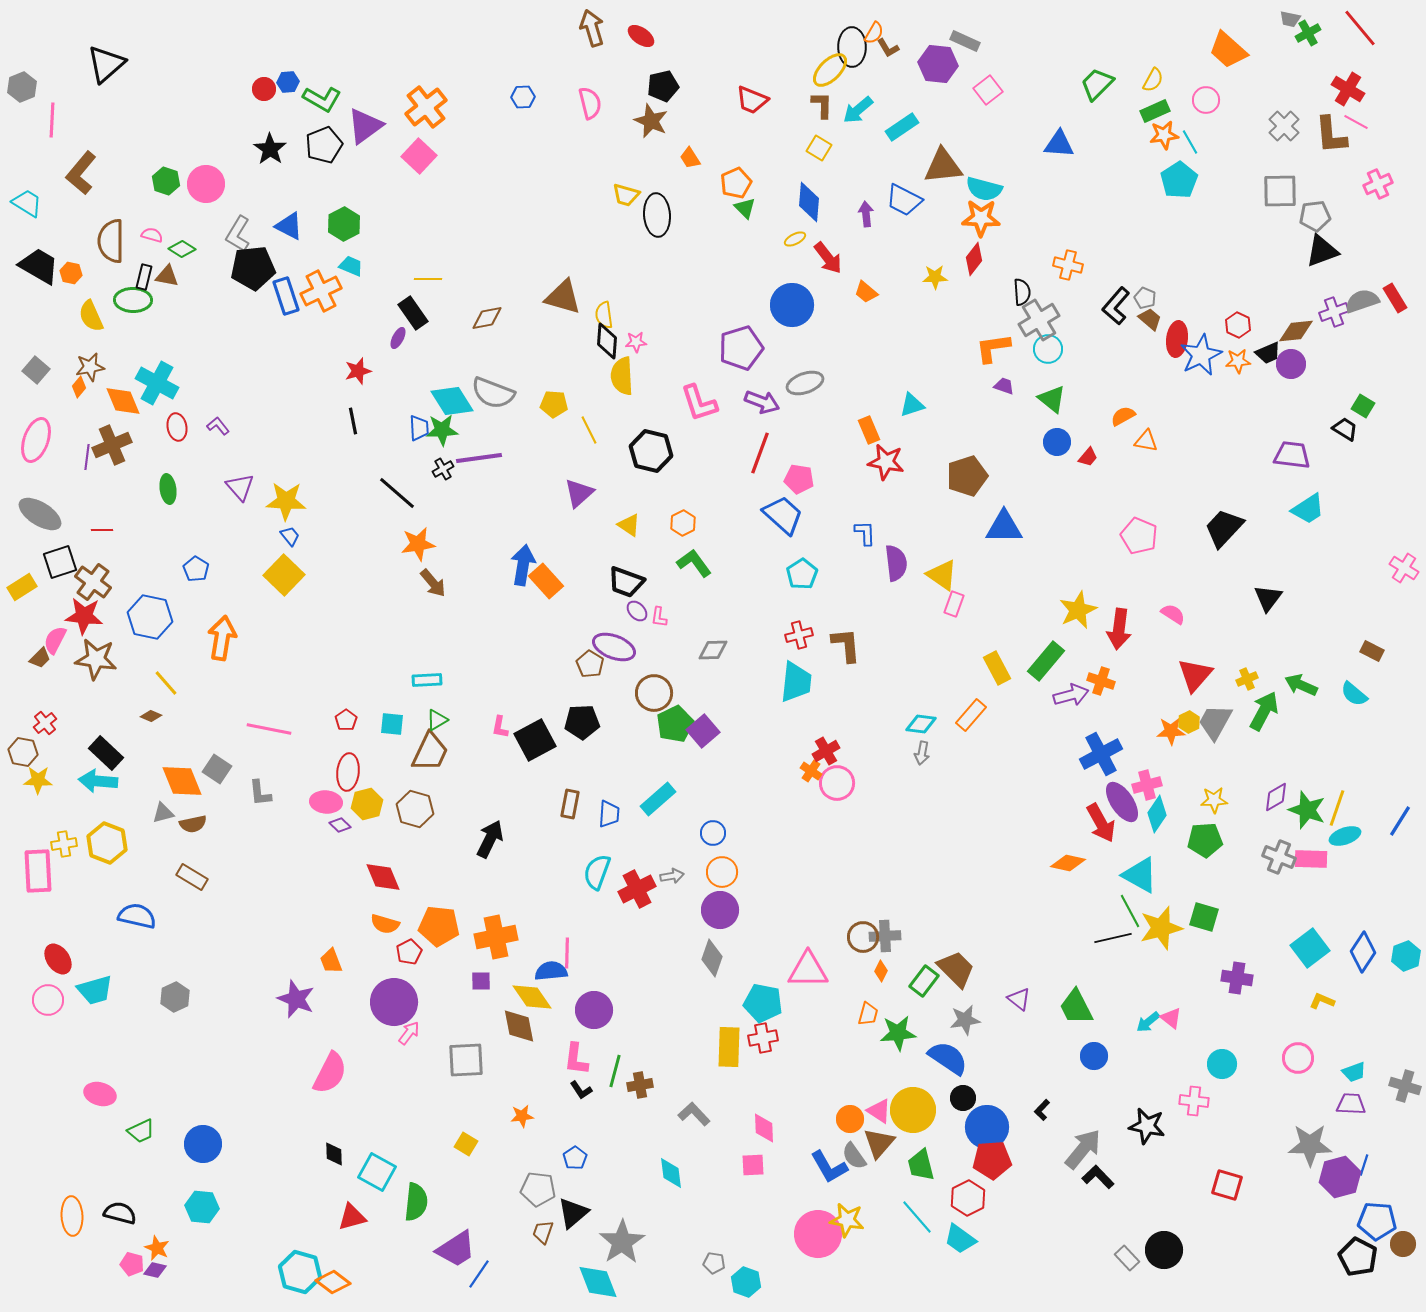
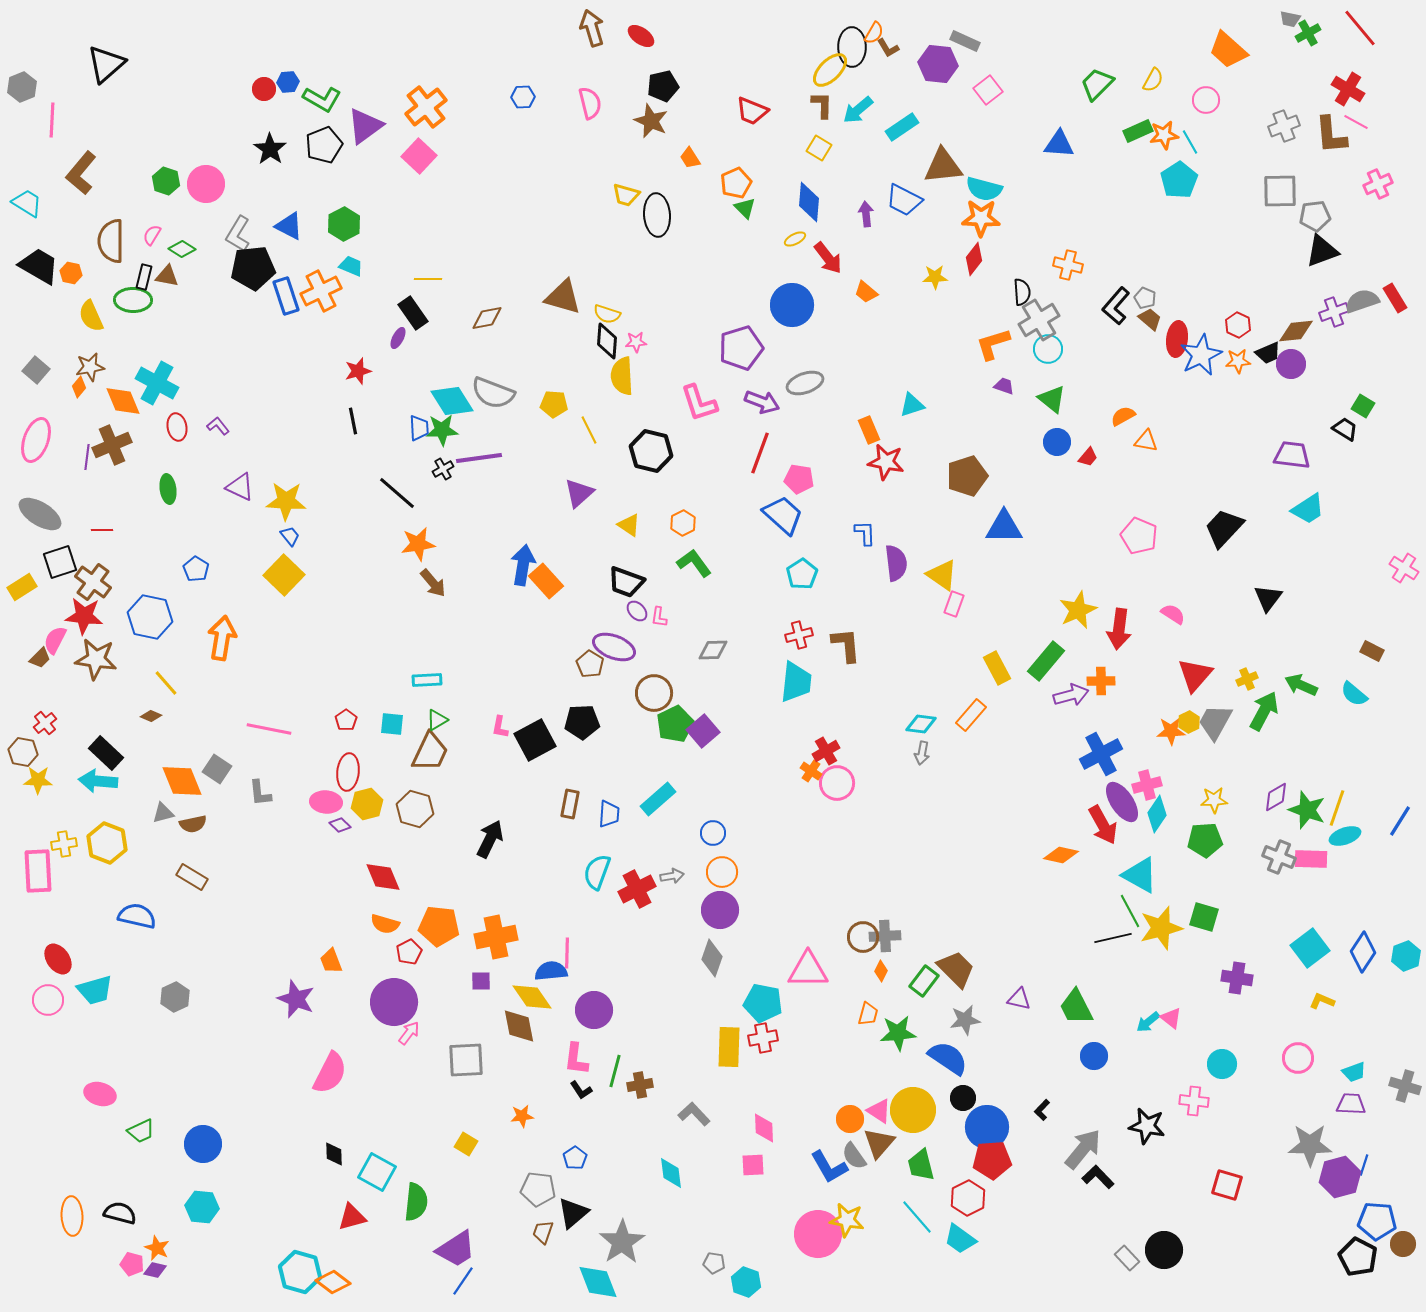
red trapezoid at (752, 100): moved 11 px down
green rectangle at (1155, 111): moved 17 px left, 20 px down
gray cross at (1284, 126): rotated 24 degrees clockwise
pink semicircle at (152, 235): rotated 75 degrees counterclockwise
yellow semicircle at (604, 315): moved 3 px right, 1 px up; rotated 64 degrees counterclockwise
orange L-shape at (993, 348): moved 4 px up; rotated 9 degrees counterclockwise
purple triangle at (240, 487): rotated 24 degrees counterclockwise
orange cross at (1101, 681): rotated 20 degrees counterclockwise
red arrow at (1101, 823): moved 2 px right, 2 px down
orange diamond at (1068, 863): moved 7 px left, 8 px up
purple triangle at (1019, 999): rotated 25 degrees counterclockwise
blue line at (479, 1274): moved 16 px left, 7 px down
